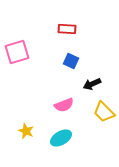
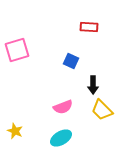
red rectangle: moved 22 px right, 2 px up
pink square: moved 2 px up
black arrow: moved 1 px right, 1 px down; rotated 66 degrees counterclockwise
pink semicircle: moved 1 px left, 2 px down
yellow trapezoid: moved 2 px left, 2 px up
yellow star: moved 11 px left
